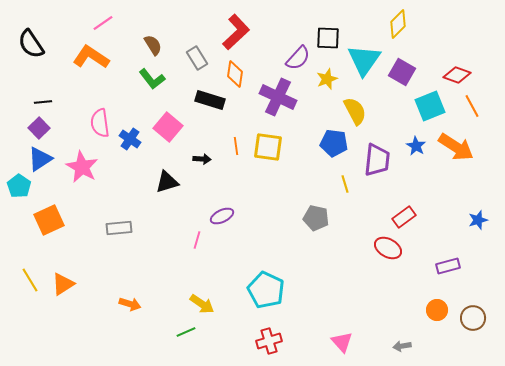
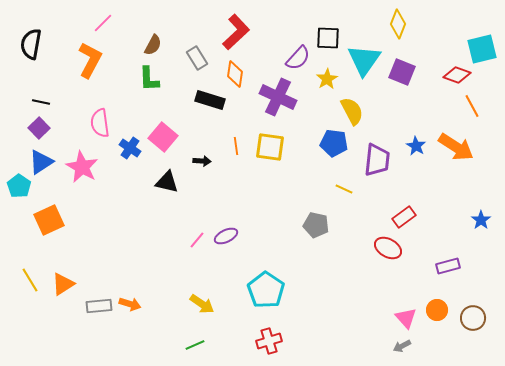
pink line at (103, 23): rotated 10 degrees counterclockwise
yellow diamond at (398, 24): rotated 24 degrees counterclockwise
black semicircle at (31, 44): rotated 44 degrees clockwise
brown semicircle at (153, 45): rotated 60 degrees clockwise
orange L-shape at (91, 57): moved 1 px left, 3 px down; rotated 84 degrees clockwise
purple square at (402, 72): rotated 8 degrees counterclockwise
green L-shape at (152, 79): moved 3 px left; rotated 36 degrees clockwise
yellow star at (327, 79): rotated 10 degrees counterclockwise
black line at (43, 102): moved 2 px left; rotated 18 degrees clockwise
cyan square at (430, 106): moved 52 px right, 57 px up; rotated 8 degrees clockwise
yellow semicircle at (355, 111): moved 3 px left
pink square at (168, 127): moved 5 px left, 10 px down
blue cross at (130, 139): moved 9 px down
yellow square at (268, 147): moved 2 px right
blue triangle at (40, 159): moved 1 px right, 3 px down
black arrow at (202, 159): moved 2 px down
black triangle at (167, 182): rotated 30 degrees clockwise
yellow line at (345, 184): moved 1 px left, 5 px down; rotated 48 degrees counterclockwise
purple ellipse at (222, 216): moved 4 px right, 20 px down
gray pentagon at (316, 218): moved 7 px down
blue star at (478, 220): moved 3 px right; rotated 18 degrees counterclockwise
gray rectangle at (119, 228): moved 20 px left, 78 px down
pink line at (197, 240): rotated 24 degrees clockwise
cyan pentagon at (266, 290): rotated 9 degrees clockwise
green line at (186, 332): moved 9 px right, 13 px down
pink triangle at (342, 342): moved 64 px right, 24 px up
gray arrow at (402, 346): rotated 18 degrees counterclockwise
